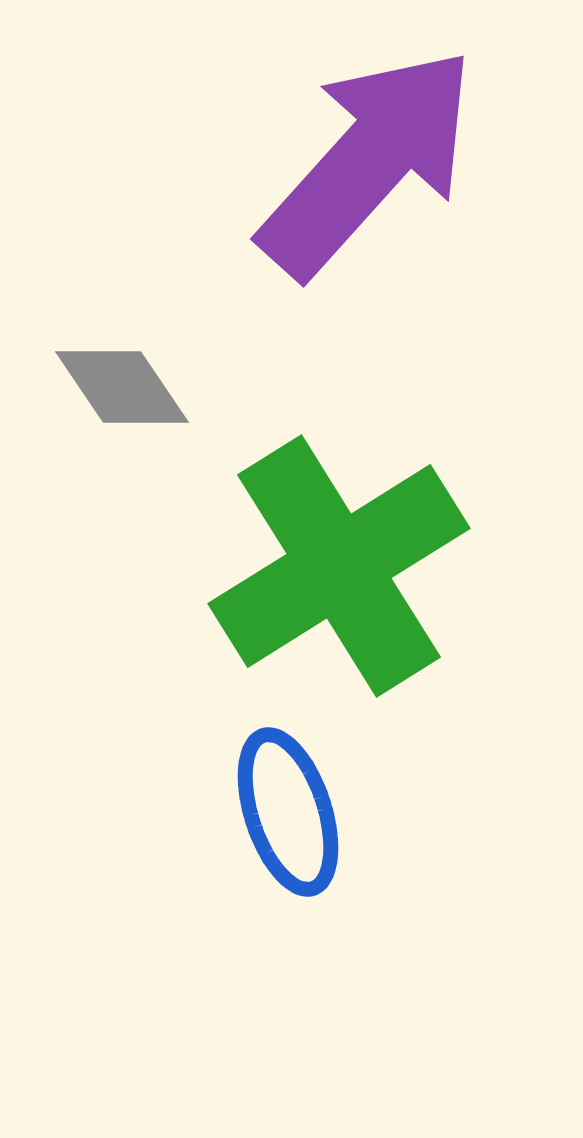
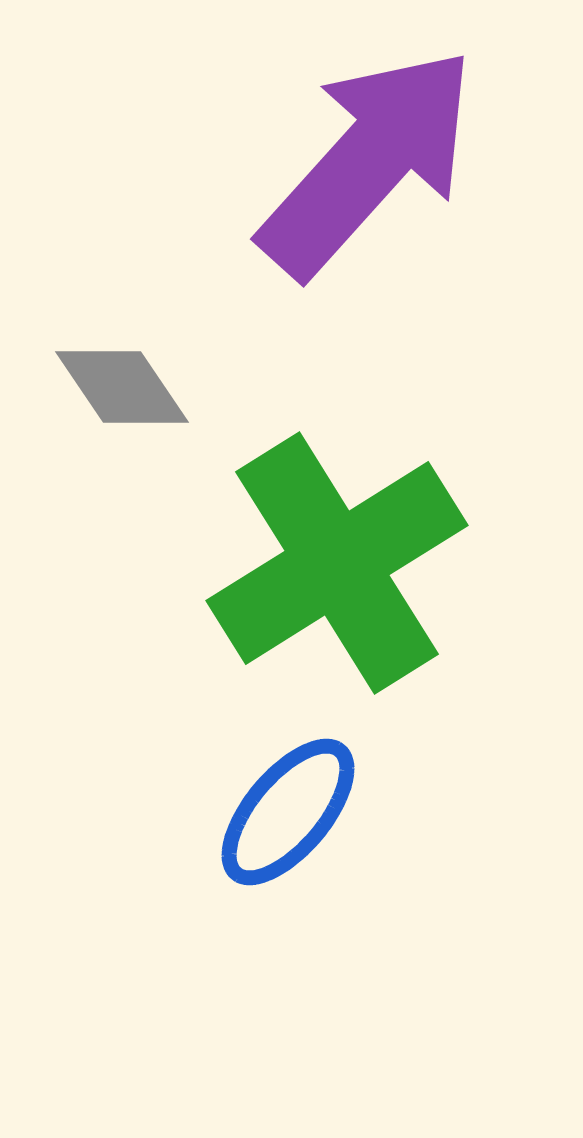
green cross: moved 2 px left, 3 px up
blue ellipse: rotated 58 degrees clockwise
